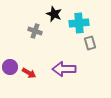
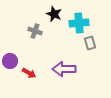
purple circle: moved 6 px up
